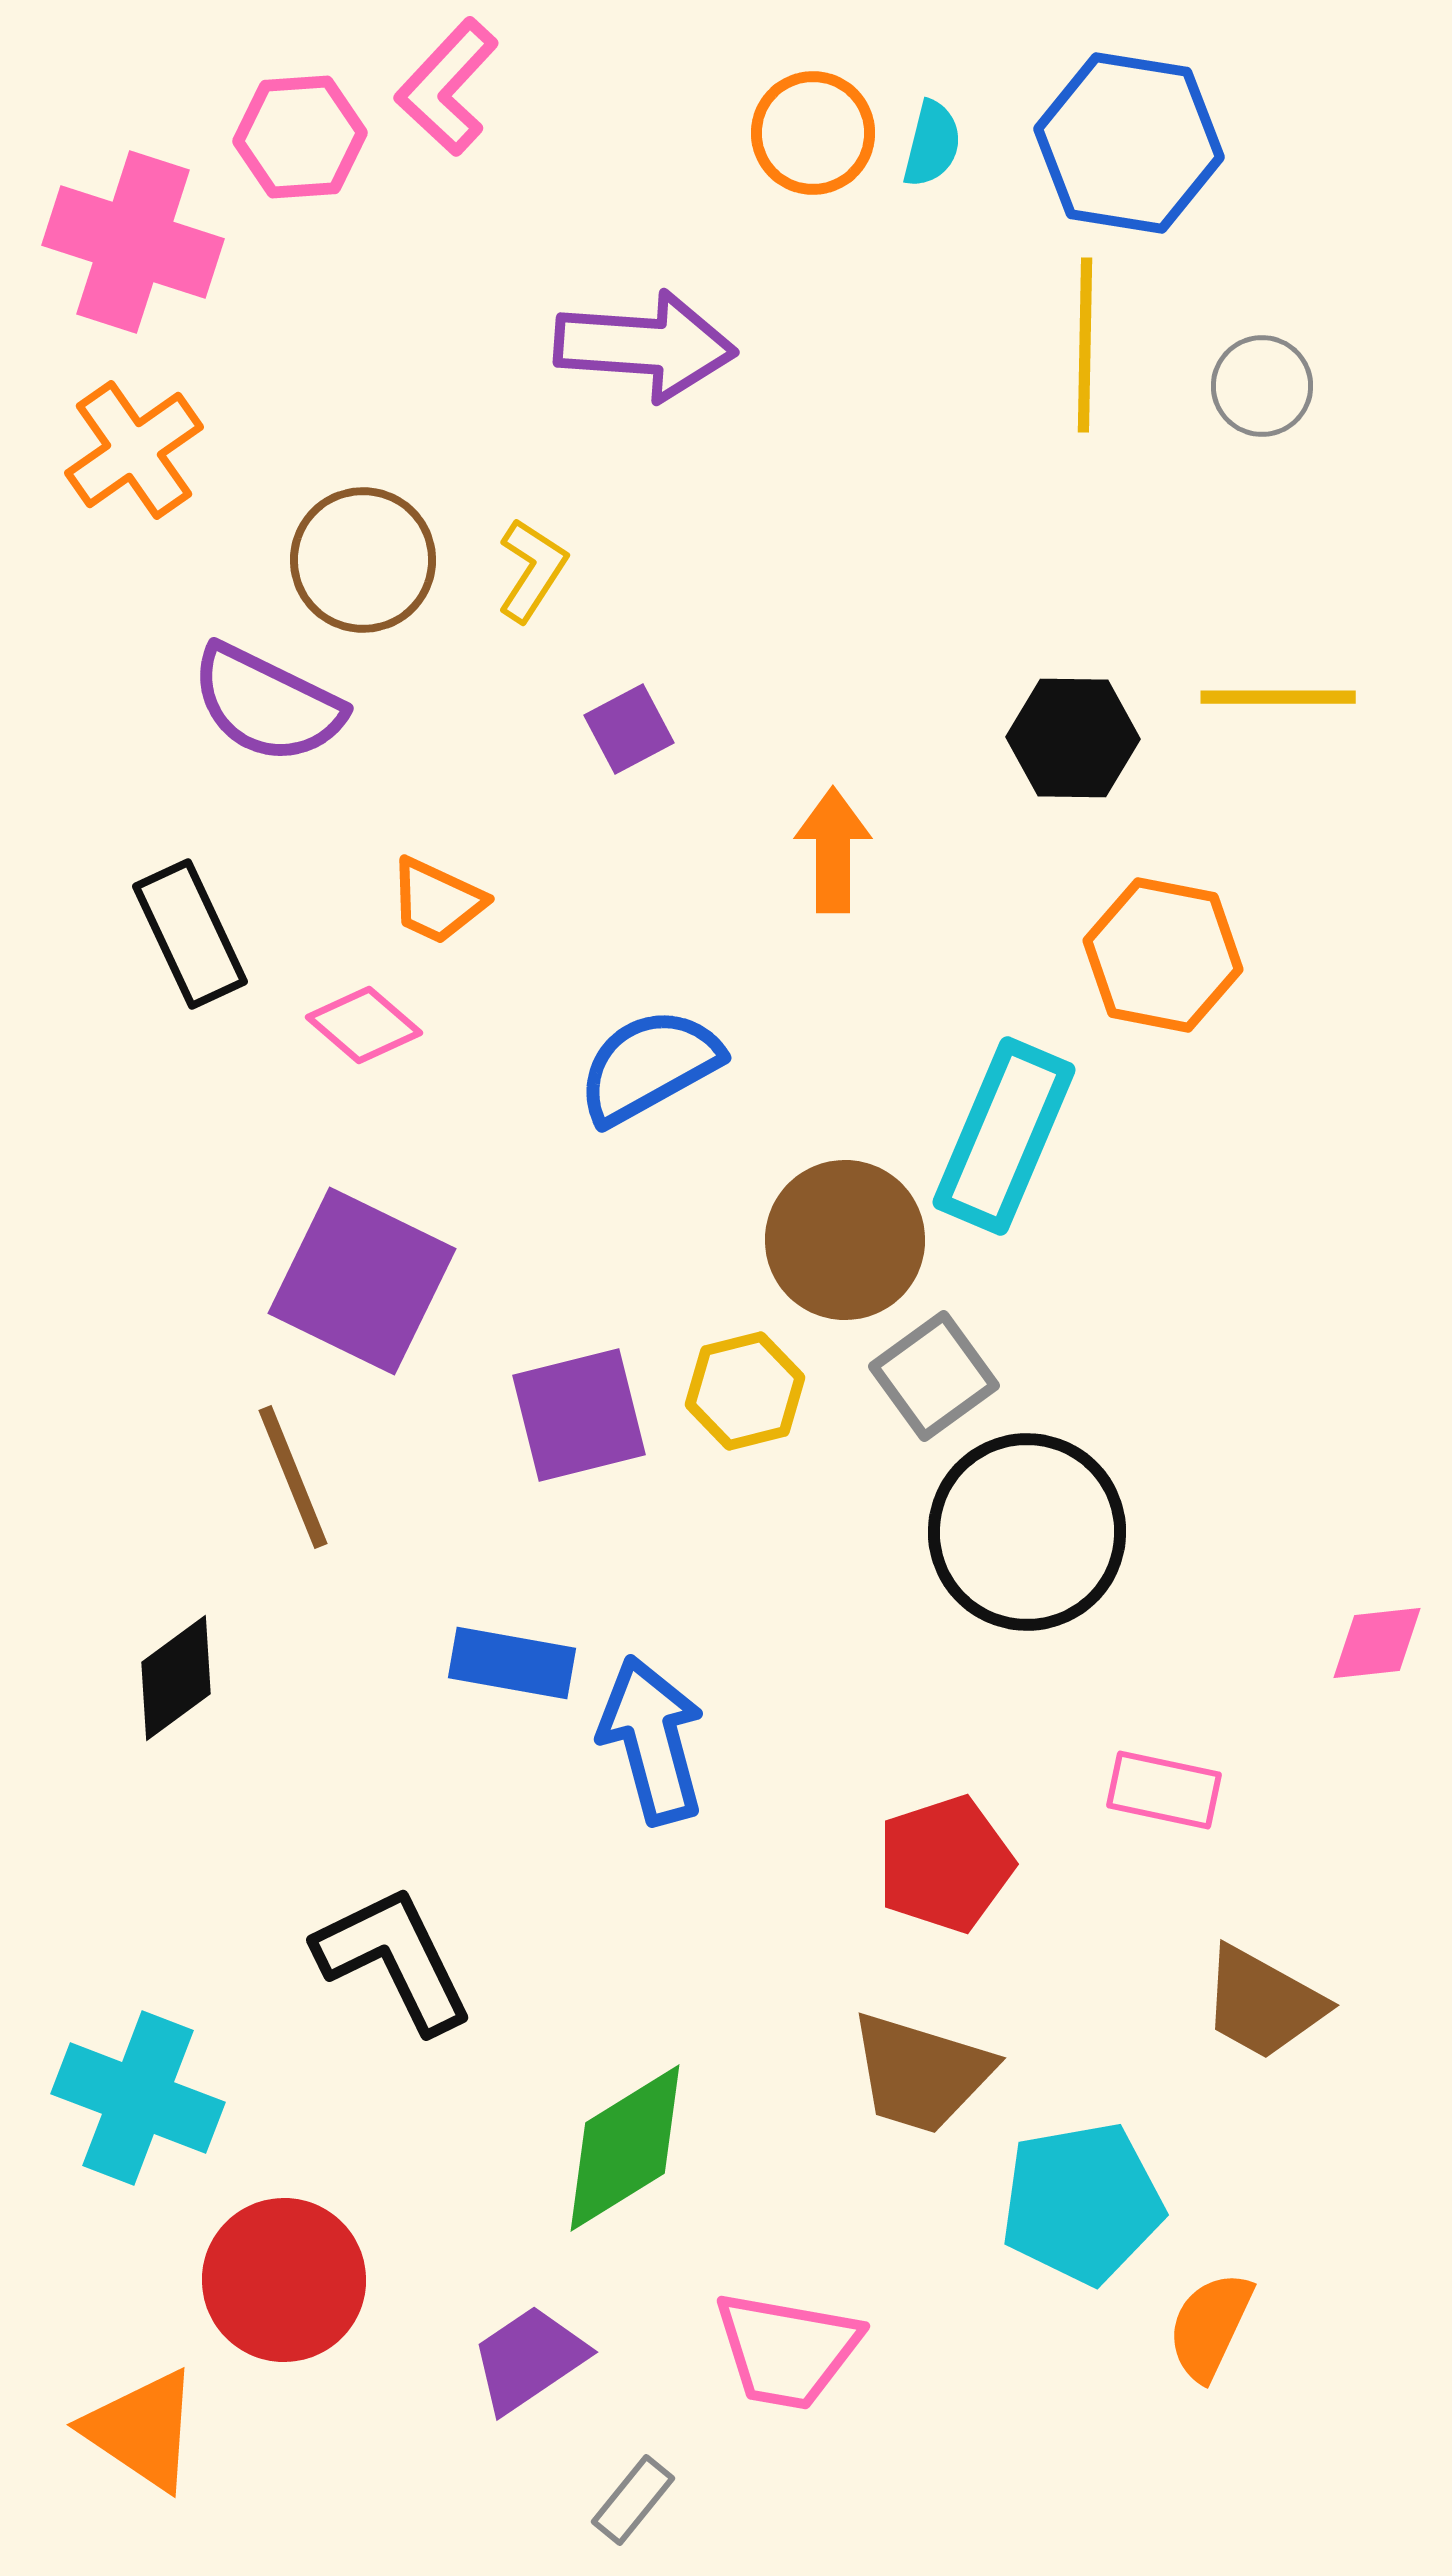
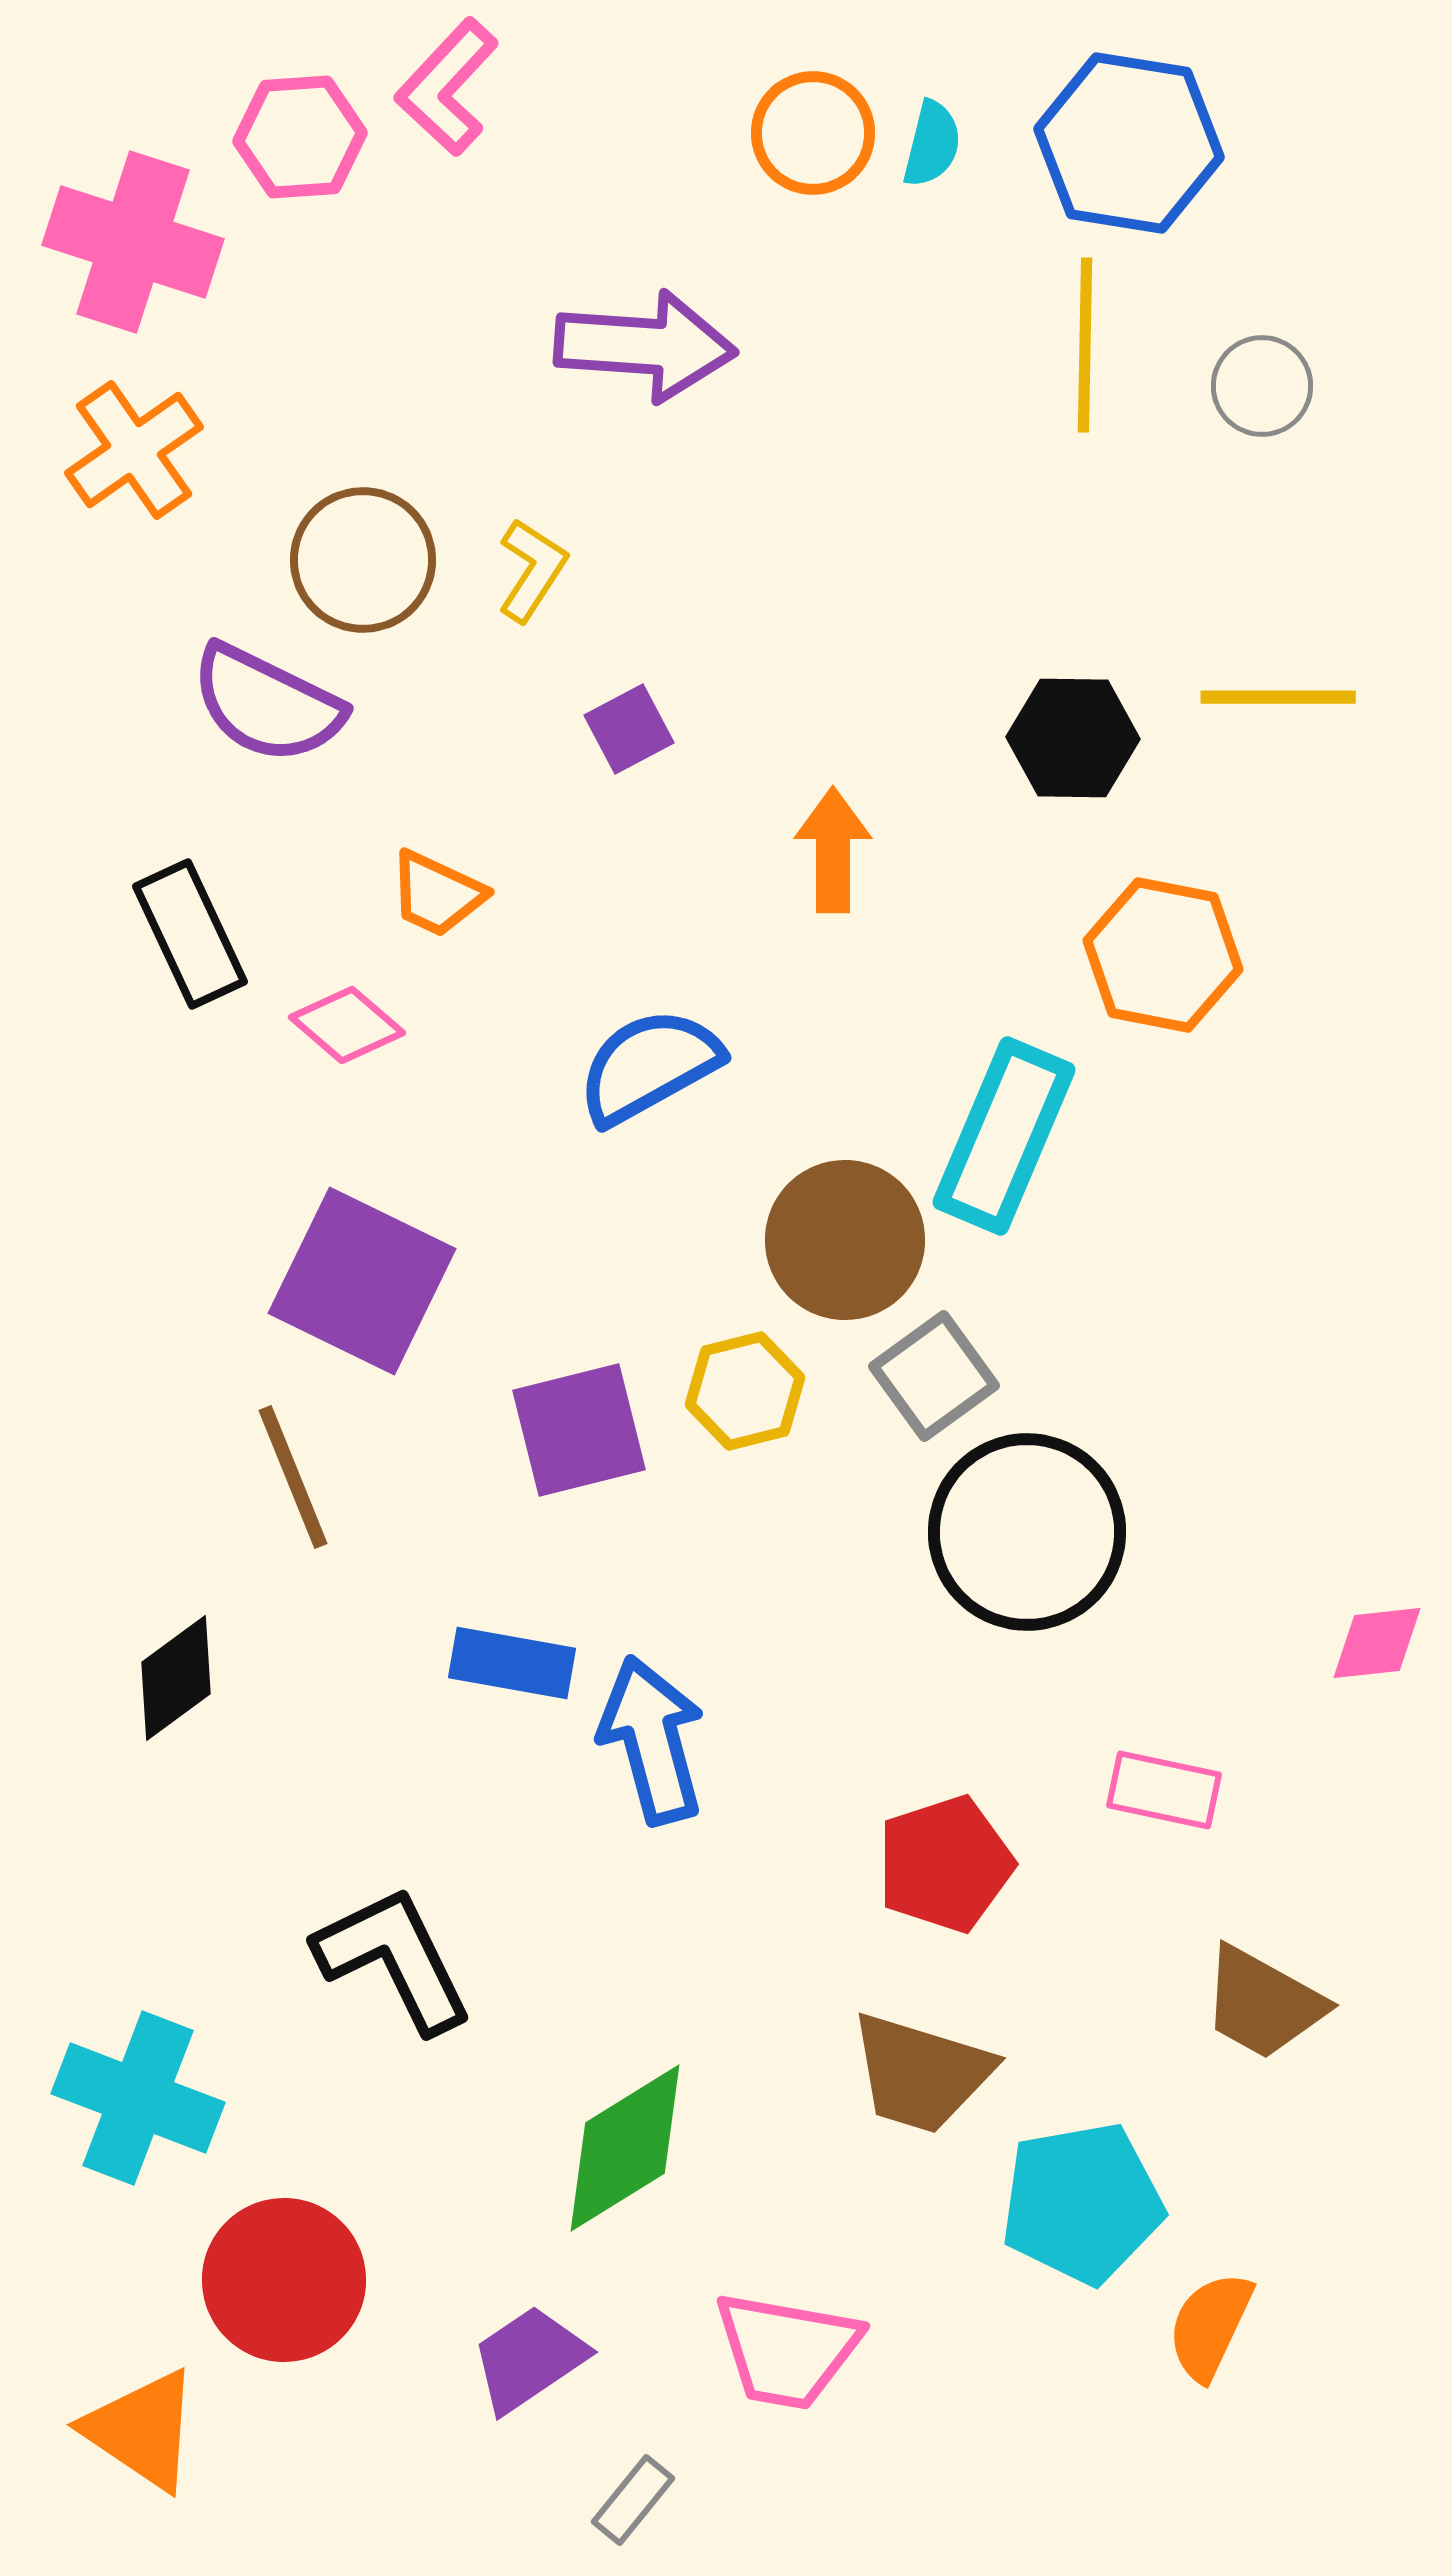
orange trapezoid at (437, 901): moved 7 px up
pink diamond at (364, 1025): moved 17 px left
purple square at (579, 1415): moved 15 px down
